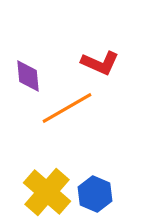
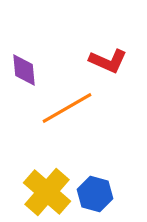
red L-shape: moved 8 px right, 2 px up
purple diamond: moved 4 px left, 6 px up
blue hexagon: rotated 8 degrees counterclockwise
